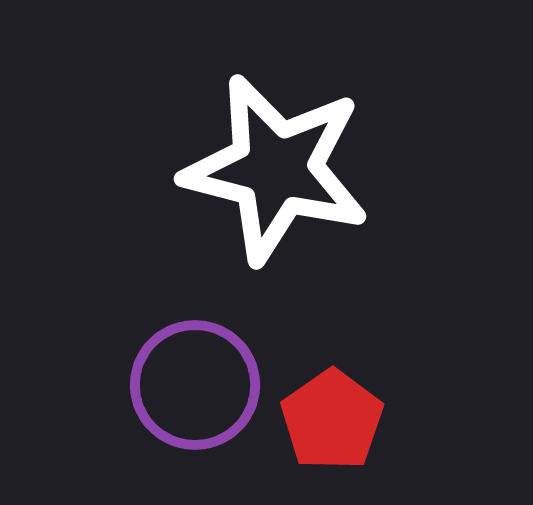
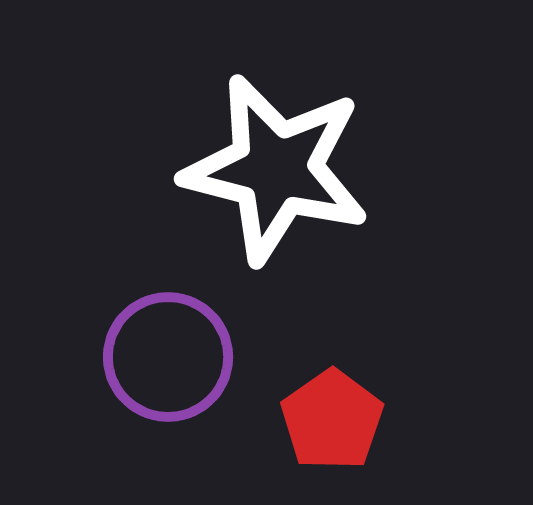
purple circle: moved 27 px left, 28 px up
